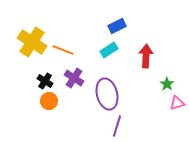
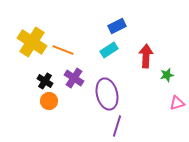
green star: moved 9 px up; rotated 24 degrees clockwise
